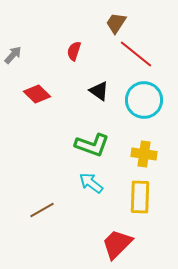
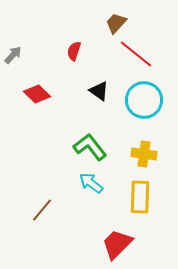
brown trapezoid: rotated 10 degrees clockwise
green L-shape: moved 2 px left, 2 px down; rotated 148 degrees counterclockwise
brown line: rotated 20 degrees counterclockwise
